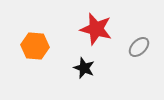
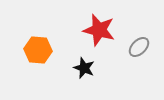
red star: moved 3 px right, 1 px down
orange hexagon: moved 3 px right, 4 px down
